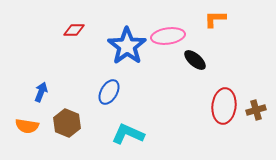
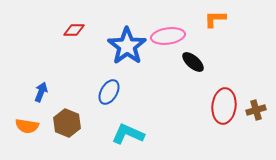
black ellipse: moved 2 px left, 2 px down
